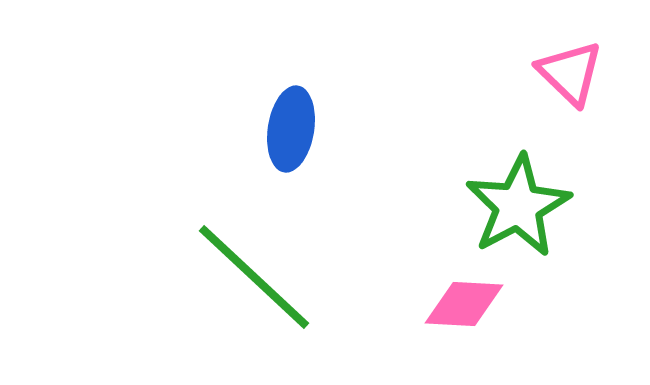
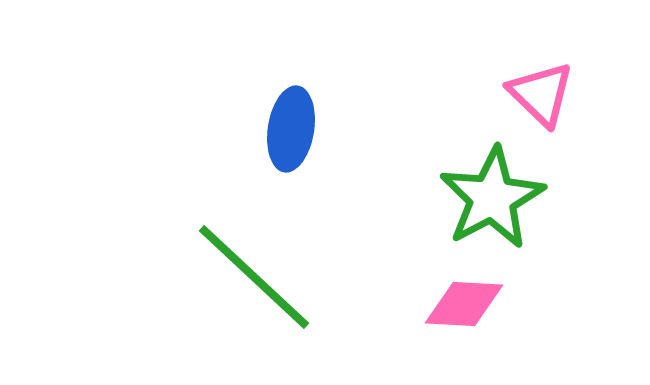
pink triangle: moved 29 px left, 21 px down
green star: moved 26 px left, 8 px up
